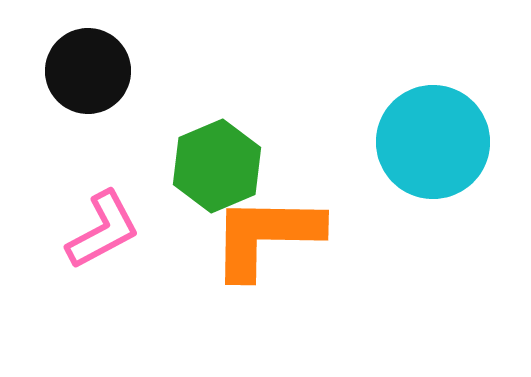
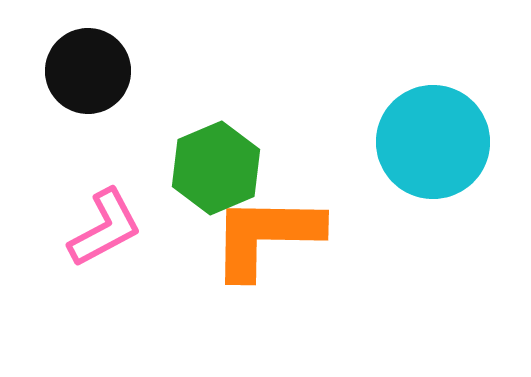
green hexagon: moved 1 px left, 2 px down
pink L-shape: moved 2 px right, 2 px up
